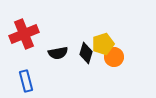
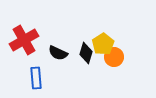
red cross: moved 6 px down; rotated 8 degrees counterclockwise
yellow pentagon: rotated 15 degrees counterclockwise
black semicircle: rotated 36 degrees clockwise
blue rectangle: moved 10 px right, 3 px up; rotated 10 degrees clockwise
